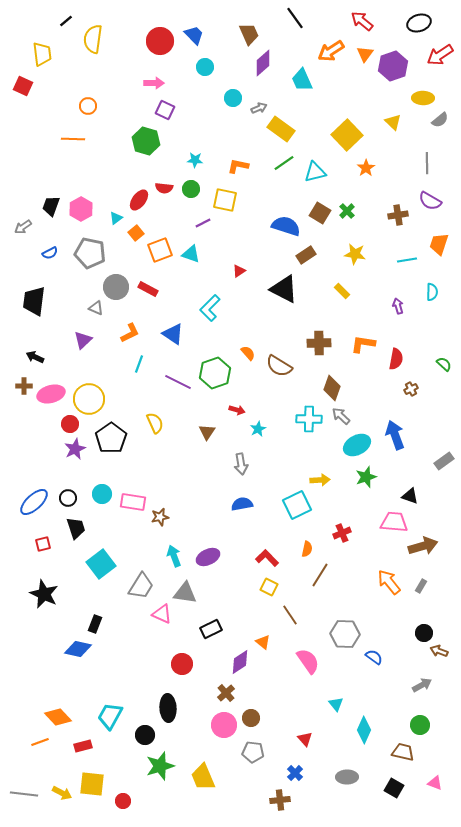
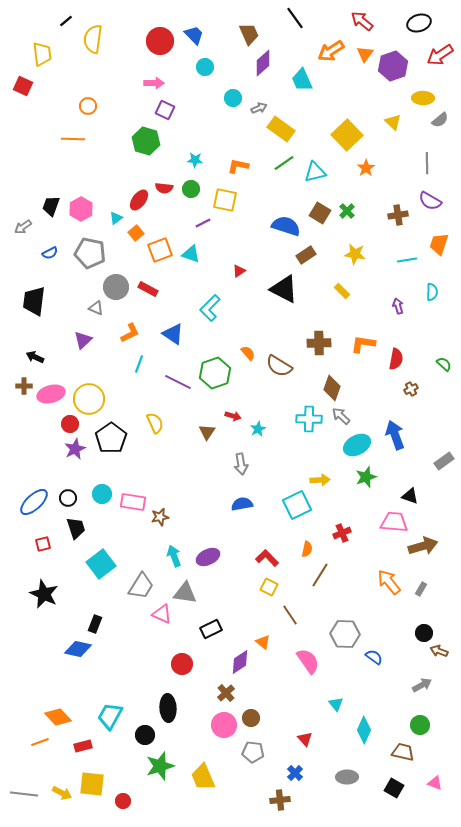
red arrow at (237, 410): moved 4 px left, 6 px down
gray rectangle at (421, 586): moved 3 px down
